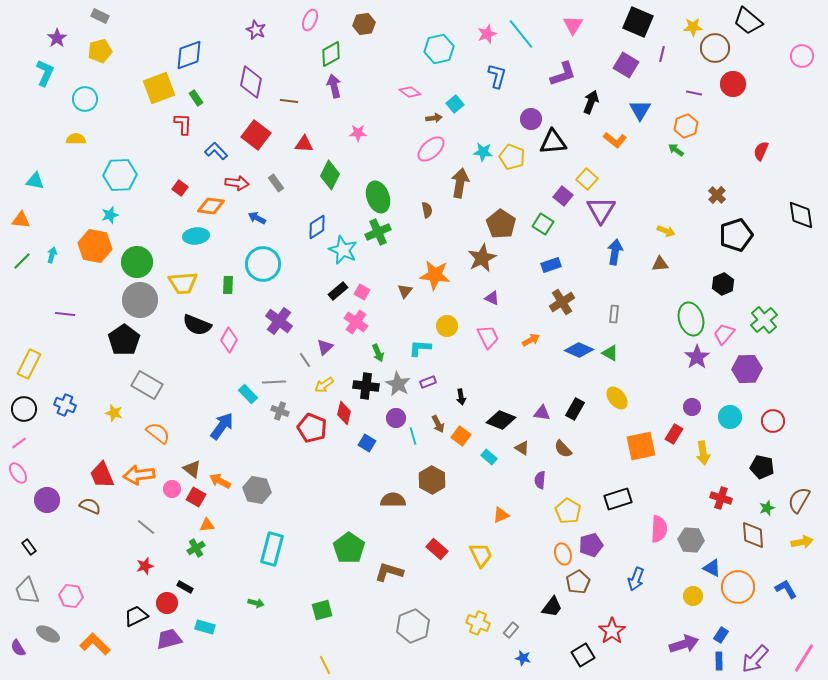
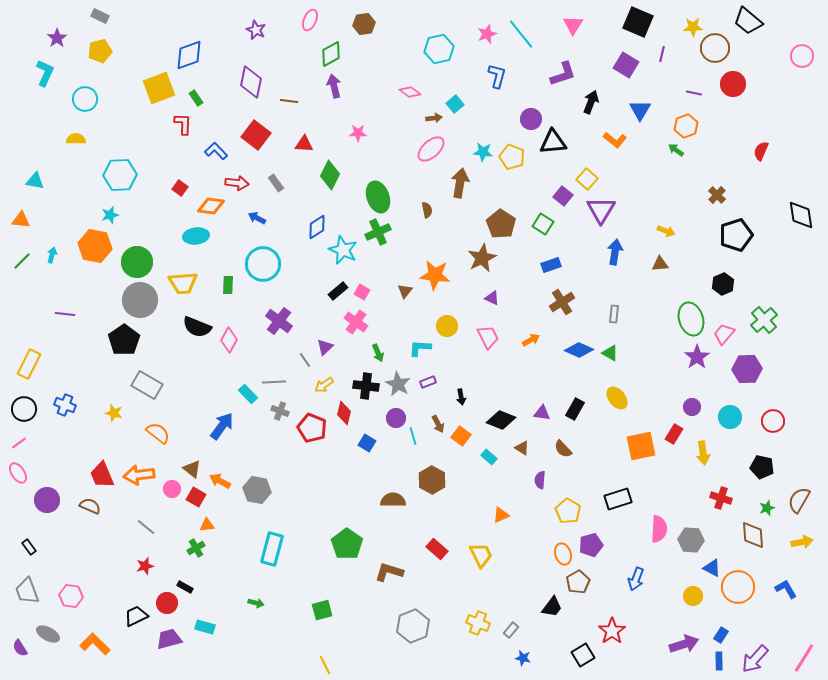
black semicircle at (197, 325): moved 2 px down
green pentagon at (349, 548): moved 2 px left, 4 px up
purple semicircle at (18, 648): moved 2 px right
